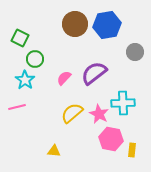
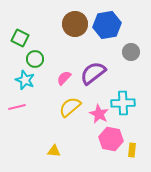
gray circle: moved 4 px left
purple semicircle: moved 1 px left
cyan star: rotated 12 degrees counterclockwise
yellow semicircle: moved 2 px left, 6 px up
